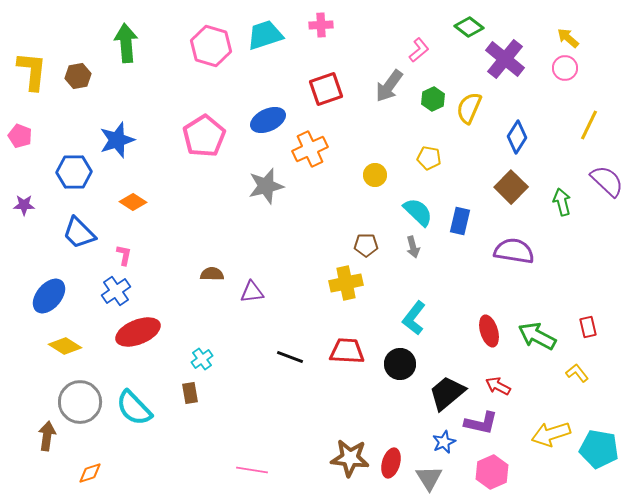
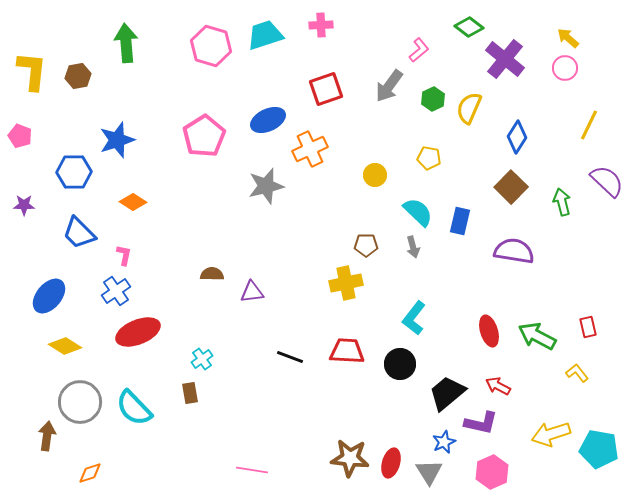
gray triangle at (429, 478): moved 6 px up
